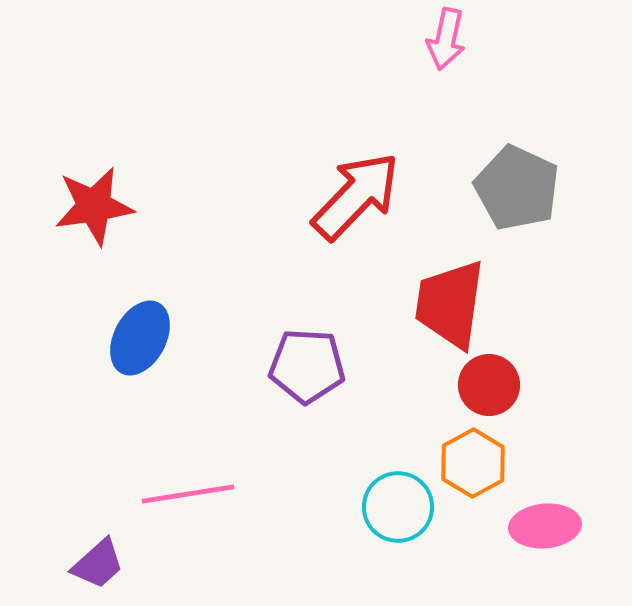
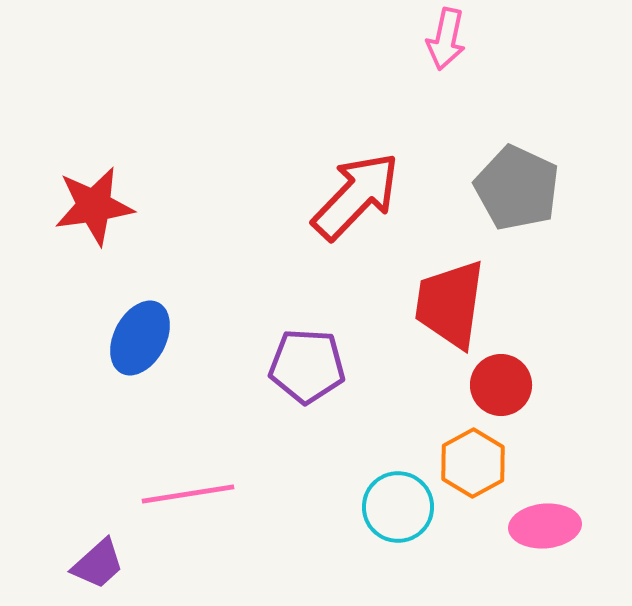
red circle: moved 12 px right
